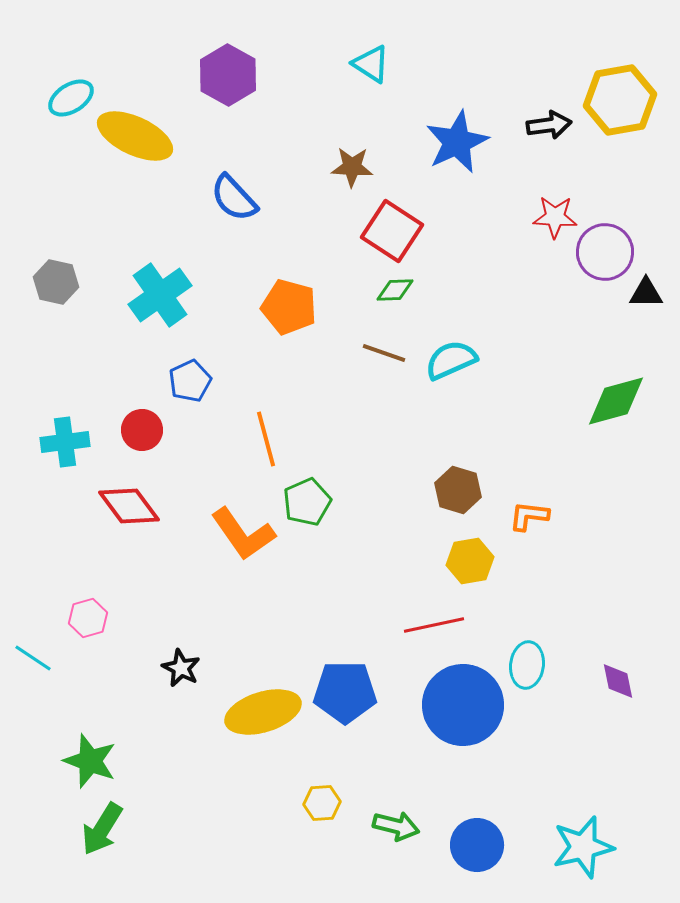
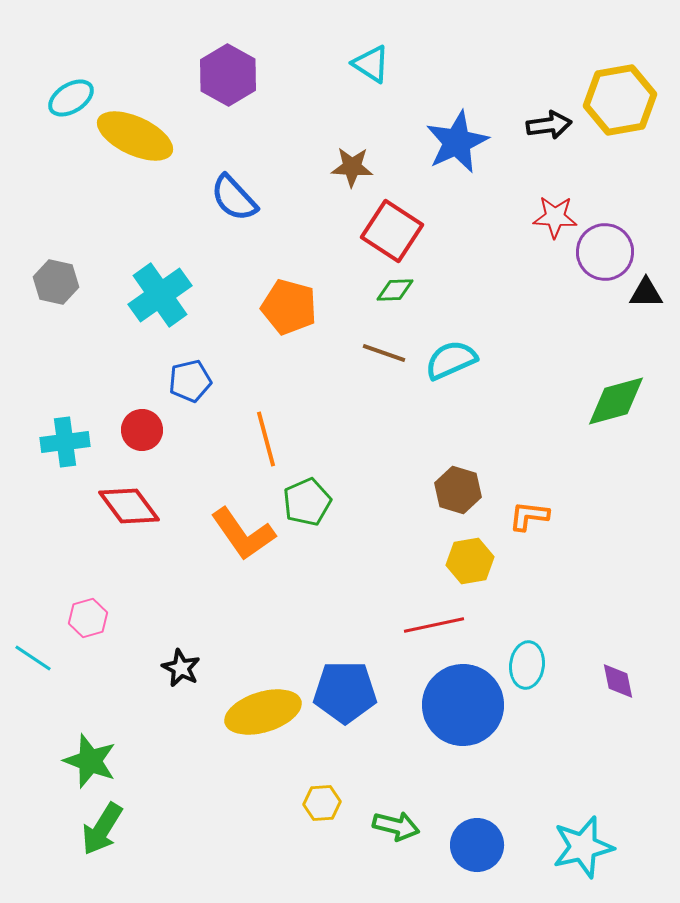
blue pentagon at (190, 381): rotated 12 degrees clockwise
